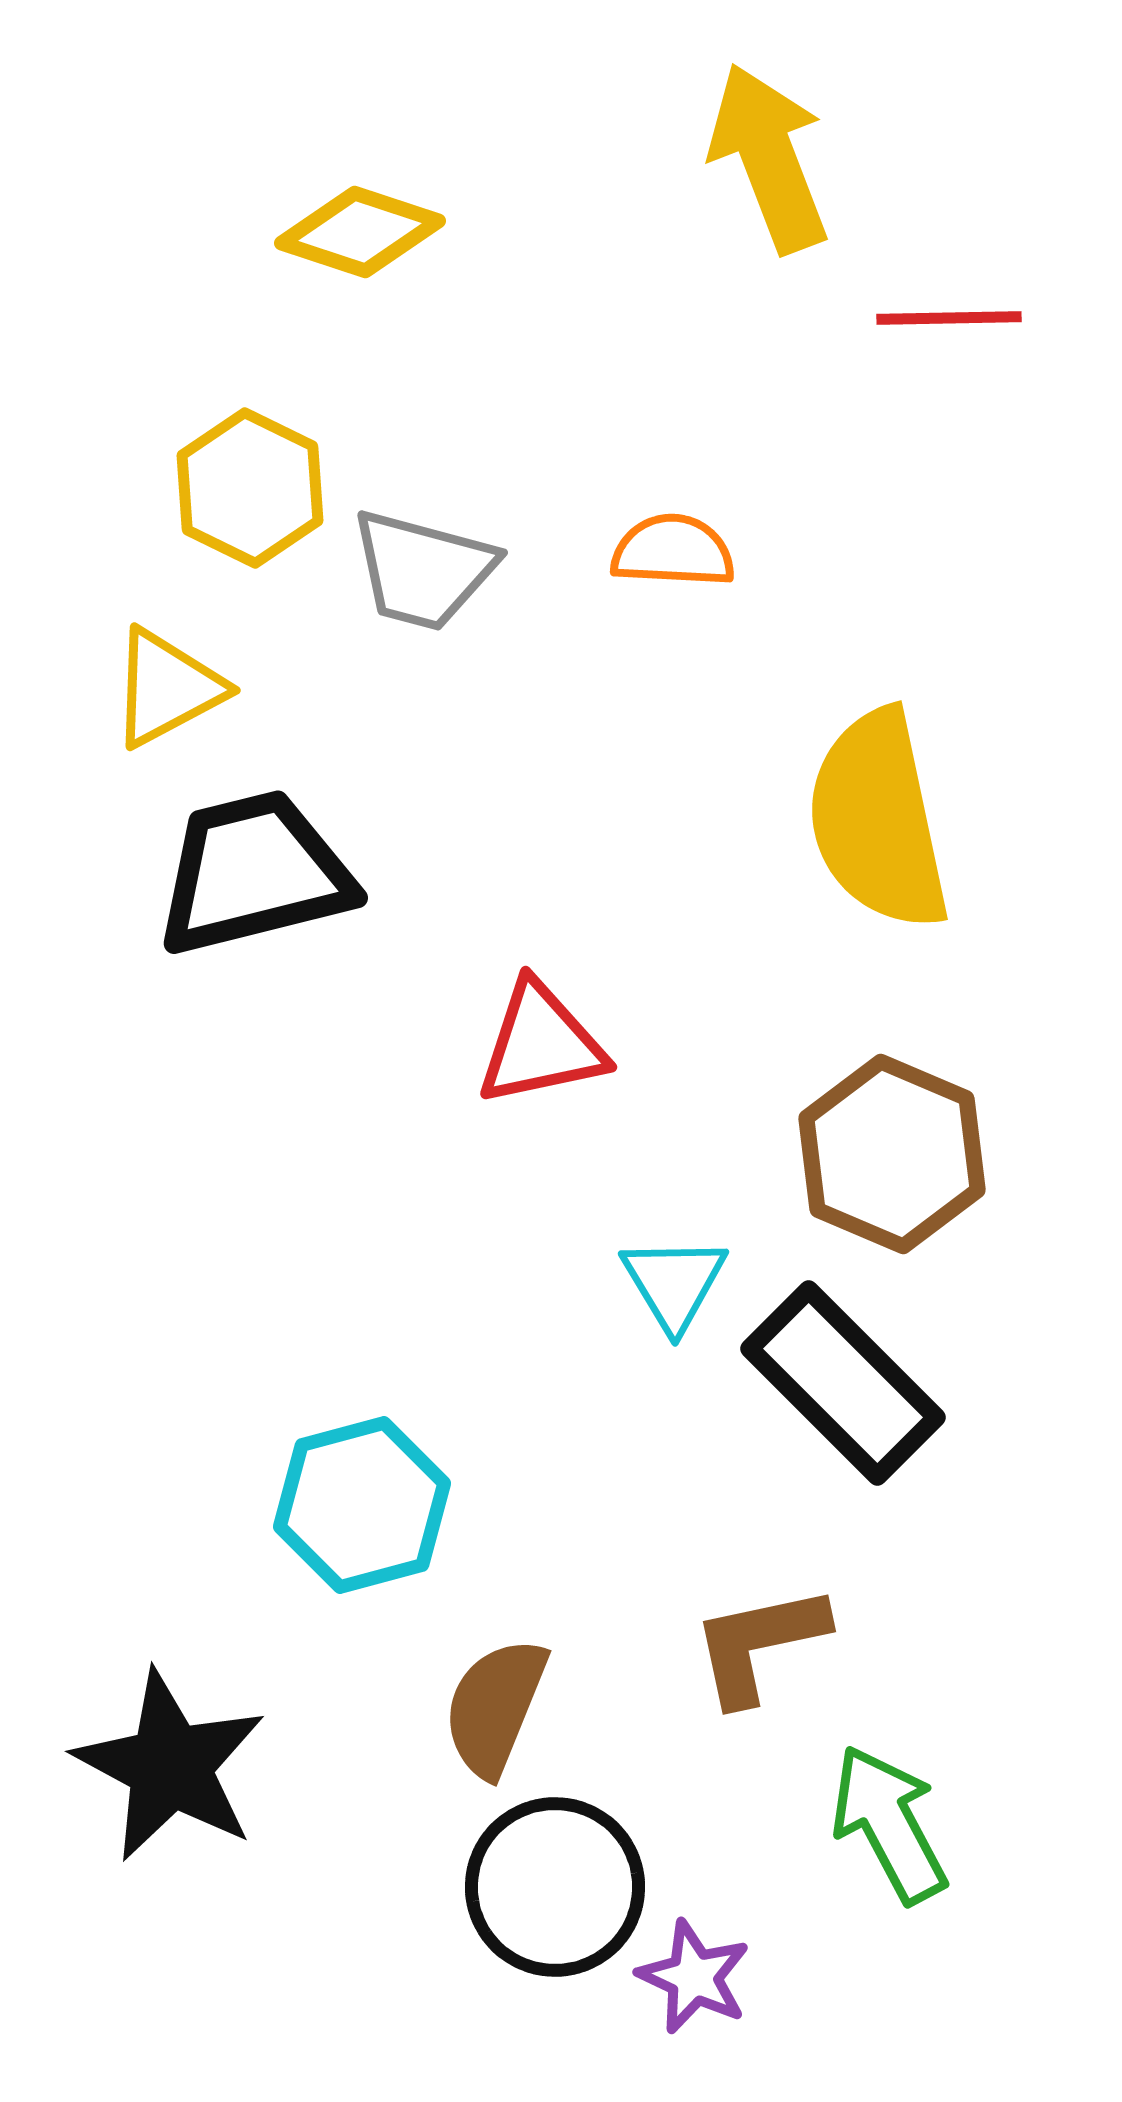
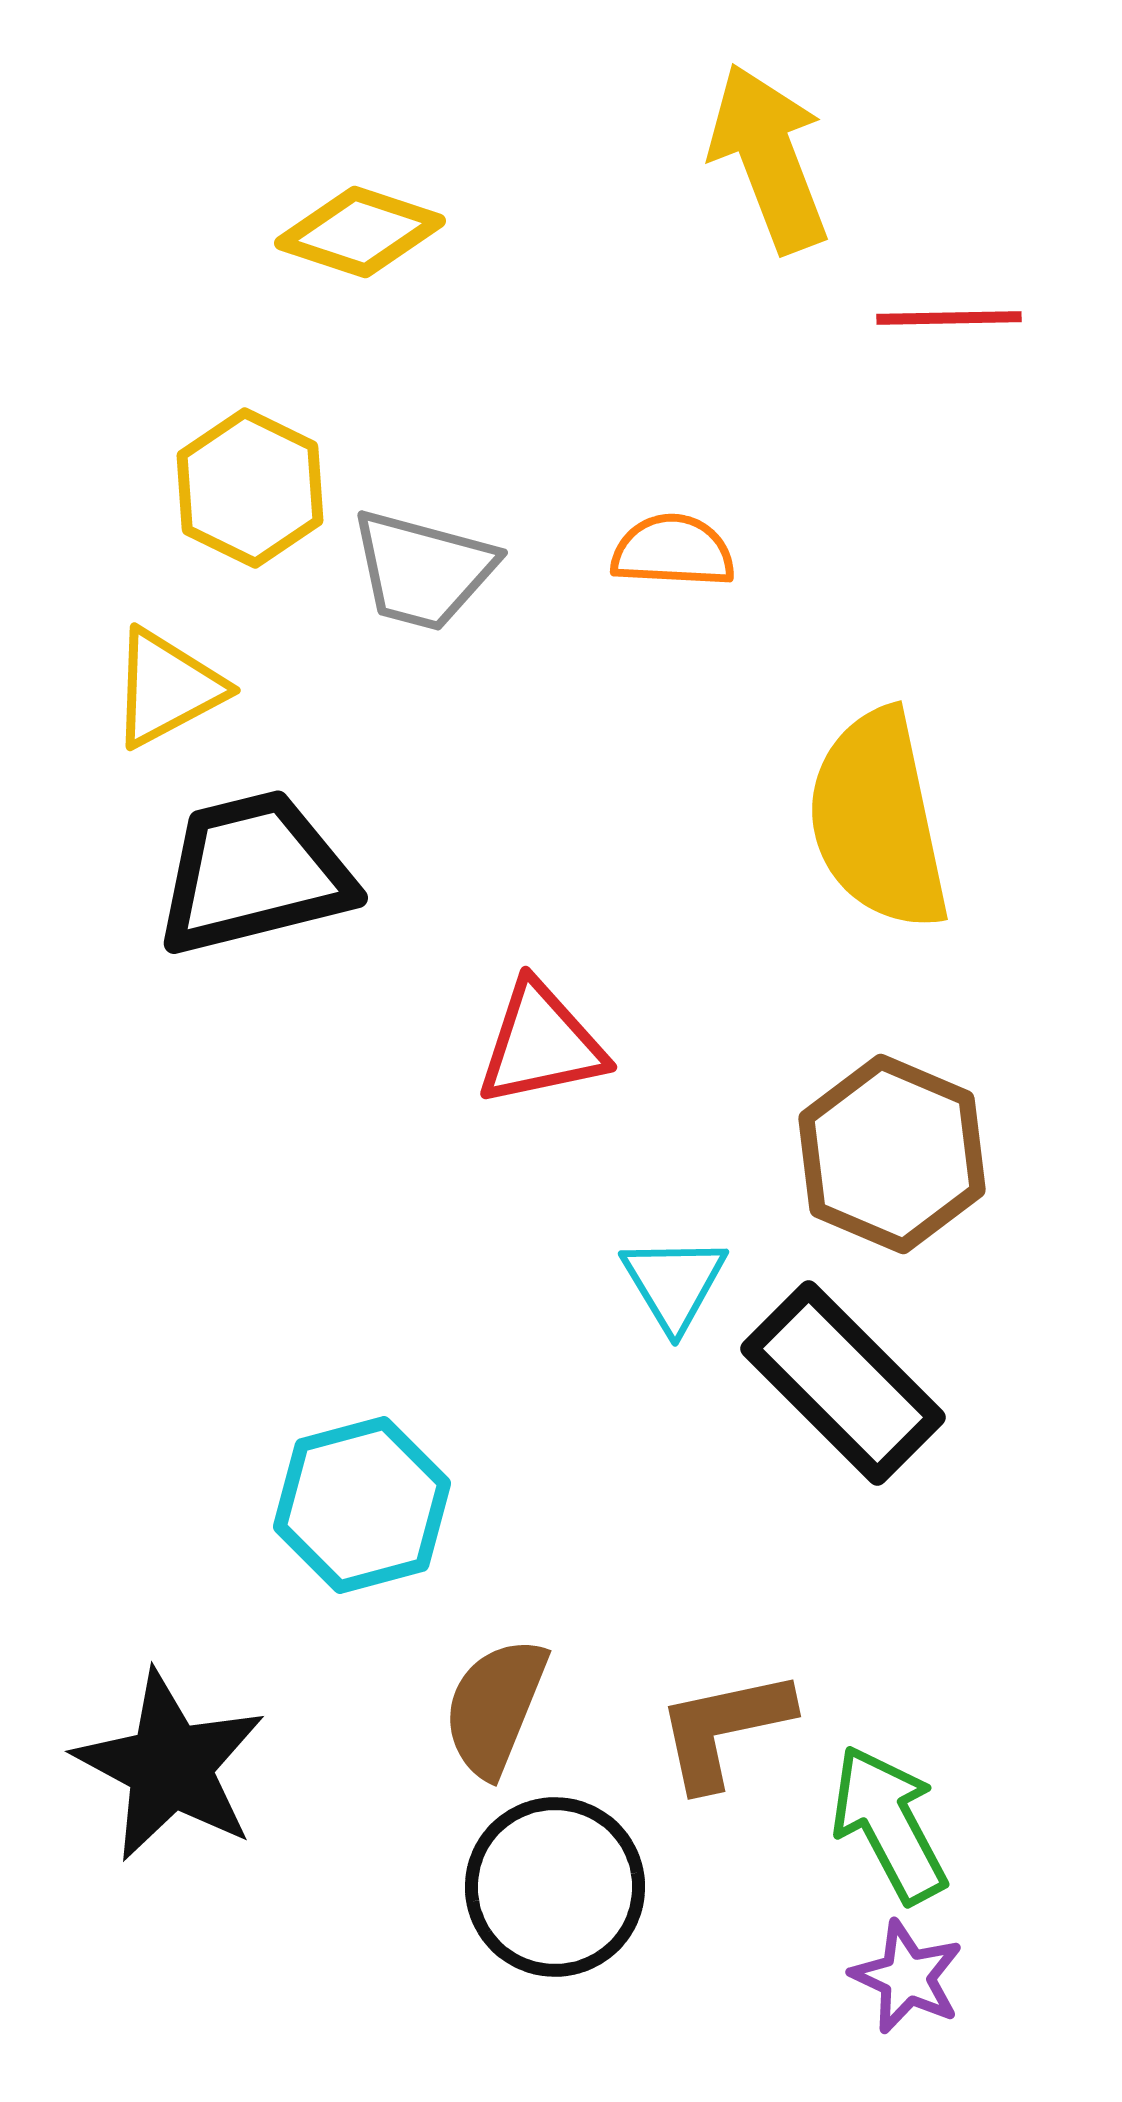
brown L-shape: moved 35 px left, 85 px down
purple star: moved 213 px right
